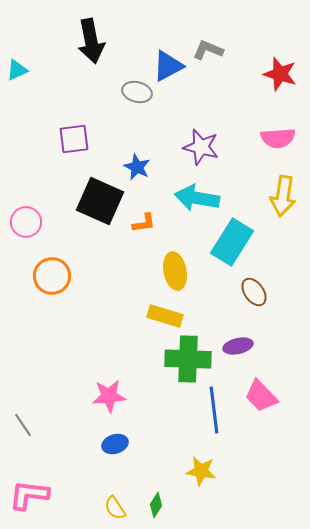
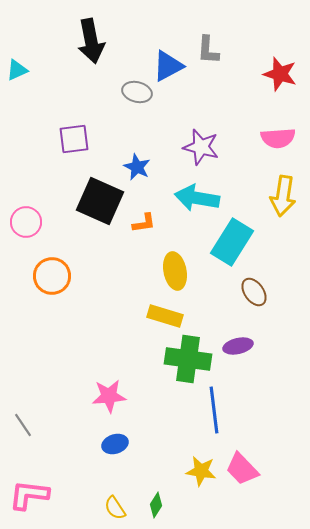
gray L-shape: rotated 108 degrees counterclockwise
green cross: rotated 6 degrees clockwise
pink trapezoid: moved 19 px left, 73 px down
